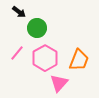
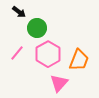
pink hexagon: moved 3 px right, 4 px up
